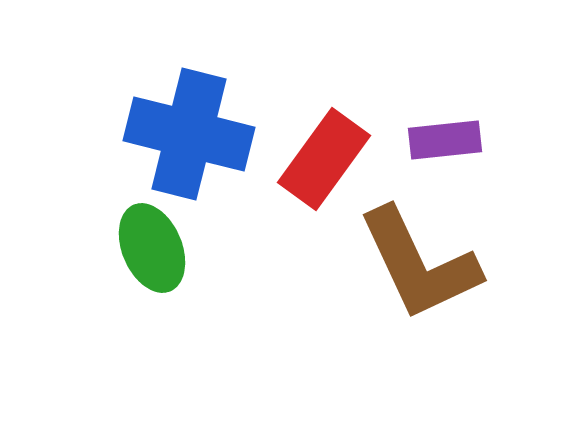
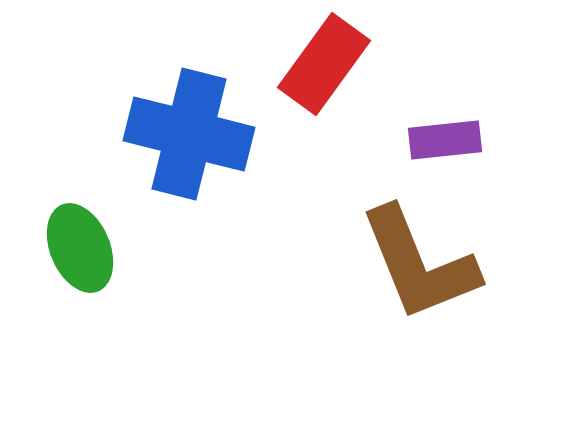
red rectangle: moved 95 px up
green ellipse: moved 72 px left
brown L-shape: rotated 3 degrees clockwise
